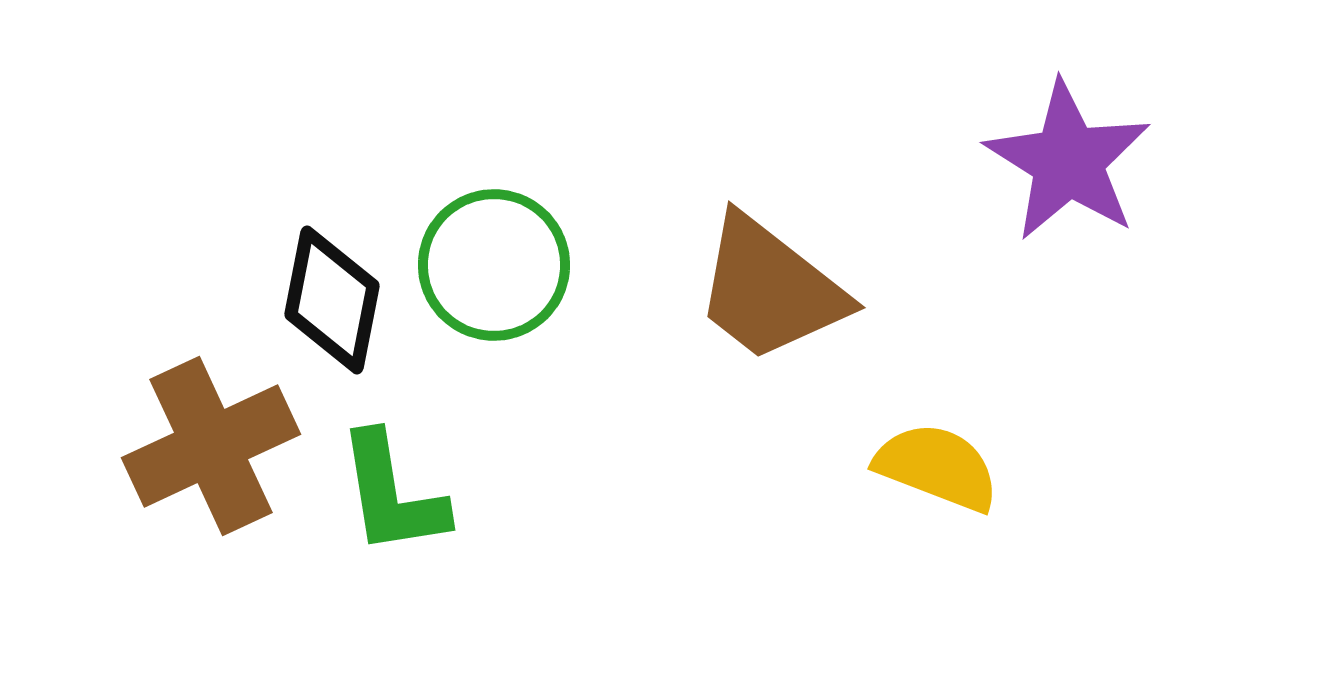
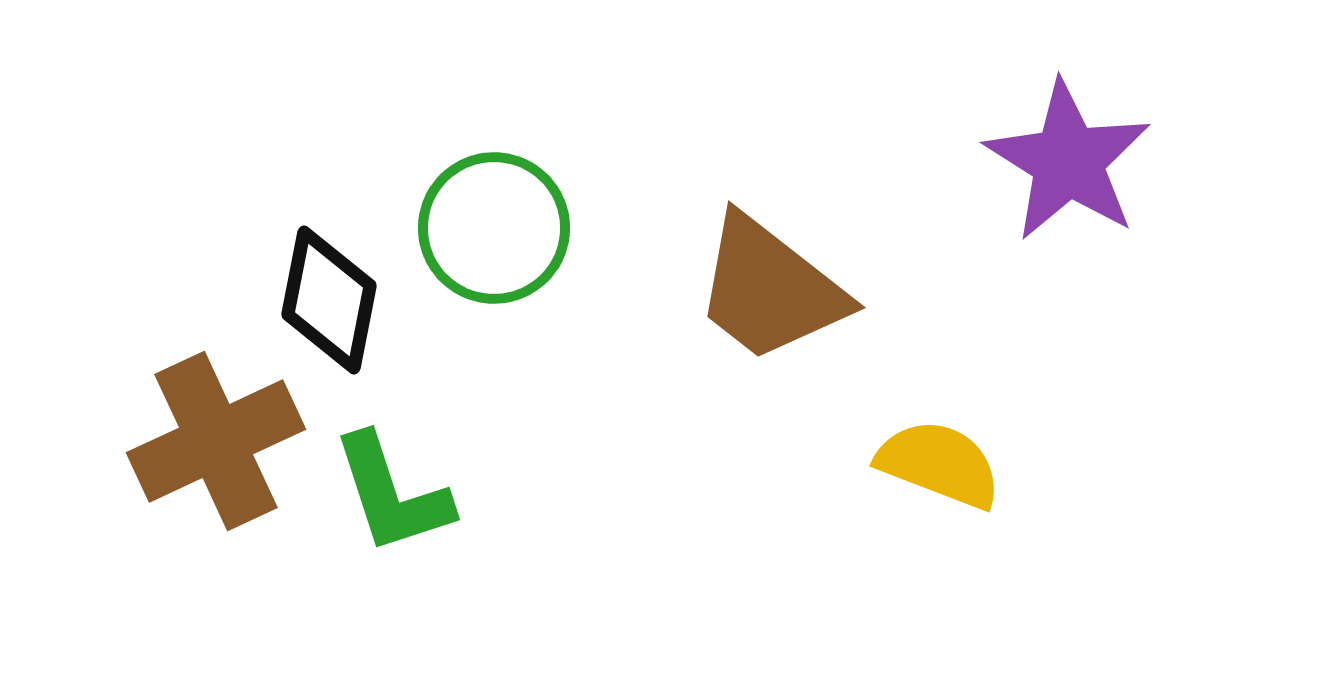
green circle: moved 37 px up
black diamond: moved 3 px left
brown cross: moved 5 px right, 5 px up
yellow semicircle: moved 2 px right, 3 px up
green L-shape: rotated 9 degrees counterclockwise
